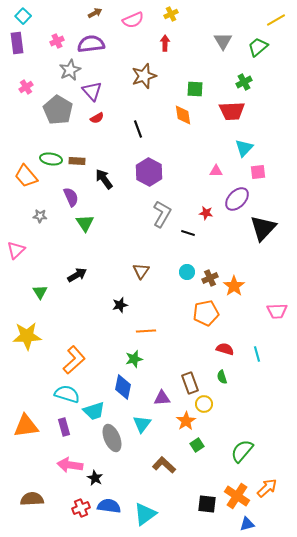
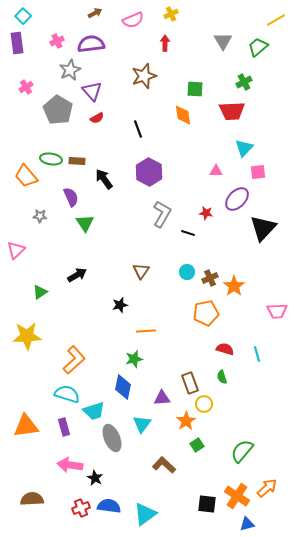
green triangle at (40, 292): rotated 28 degrees clockwise
